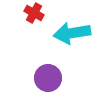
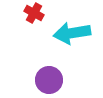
purple circle: moved 1 px right, 2 px down
